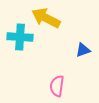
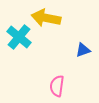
yellow arrow: rotated 16 degrees counterclockwise
cyan cross: moved 1 px left; rotated 35 degrees clockwise
